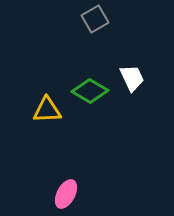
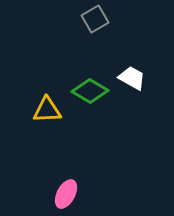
white trapezoid: rotated 36 degrees counterclockwise
